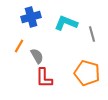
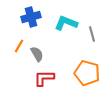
gray semicircle: moved 2 px up
red L-shape: rotated 90 degrees clockwise
